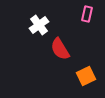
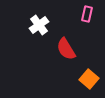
red semicircle: moved 6 px right
orange square: moved 3 px right, 3 px down; rotated 24 degrees counterclockwise
